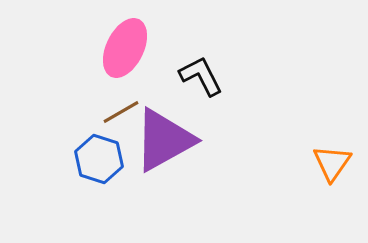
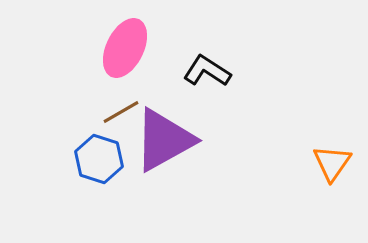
black L-shape: moved 6 px right, 5 px up; rotated 30 degrees counterclockwise
